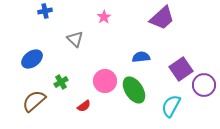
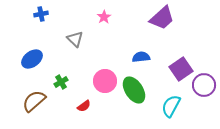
blue cross: moved 4 px left, 3 px down
